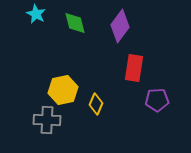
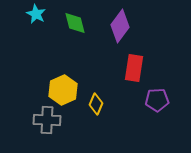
yellow hexagon: rotated 12 degrees counterclockwise
